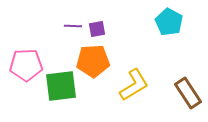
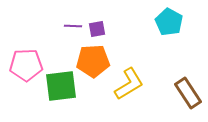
yellow L-shape: moved 5 px left, 1 px up
